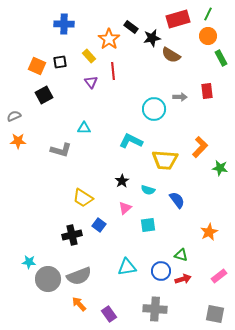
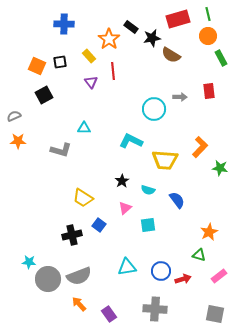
green line at (208, 14): rotated 40 degrees counterclockwise
red rectangle at (207, 91): moved 2 px right
green triangle at (181, 255): moved 18 px right
